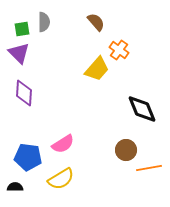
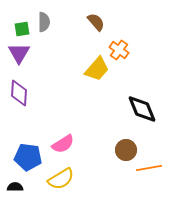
purple triangle: rotated 15 degrees clockwise
purple diamond: moved 5 px left
